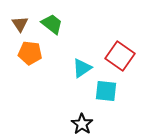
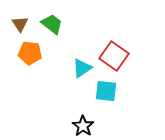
red square: moved 6 px left
black star: moved 1 px right, 2 px down
